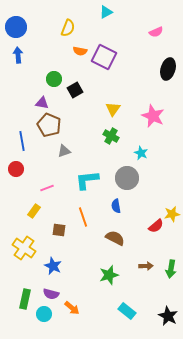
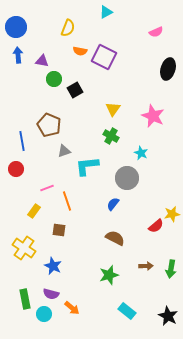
purple triangle: moved 42 px up
cyan L-shape: moved 14 px up
blue semicircle: moved 3 px left, 2 px up; rotated 48 degrees clockwise
orange line: moved 16 px left, 16 px up
green rectangle: rotated 24 degrees counterclockwise
